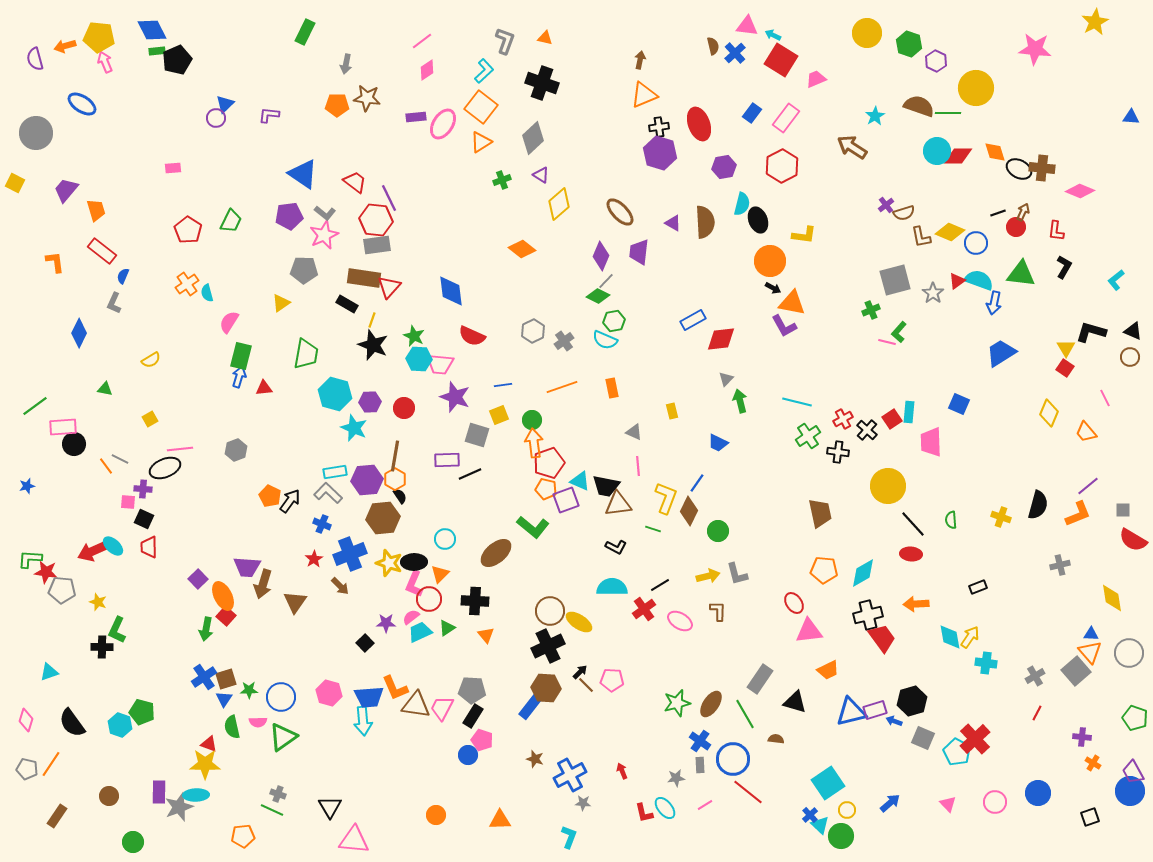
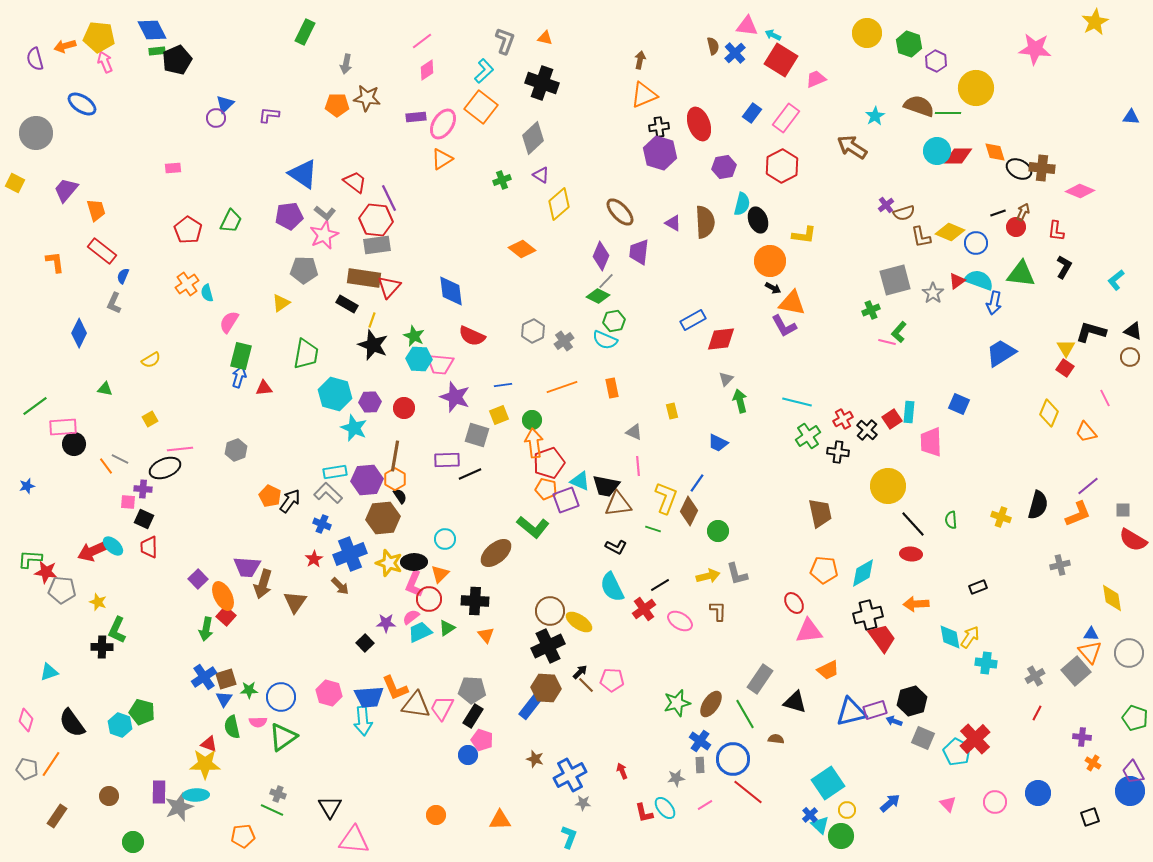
orange triangle at (481, 142): moved 39 px left, 17 px down
cyan semicircle at (612, 587): rotated 116 degrees counterclockwise
